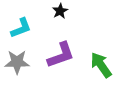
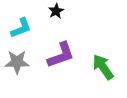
black star: moved 4 px left
green arrow: moved 2 px right, 2 px down
